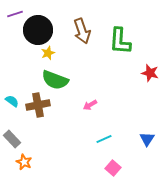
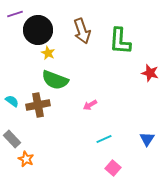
yellow star: rotated 24 degrees counterclockwise
orange star: moved 2 px right, 3 px up
